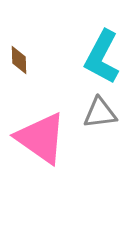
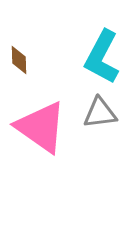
pink triangle: moved 11 px up
